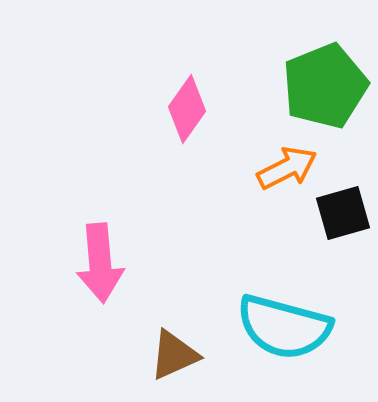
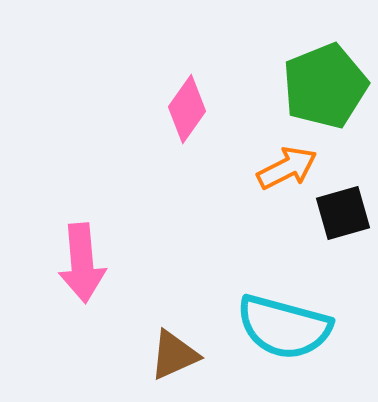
pink arrow: moved 18 px left
